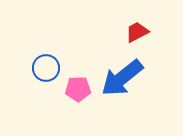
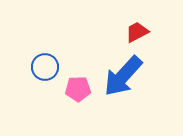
blue circle: moved 1 px left, 1 px up
blue arrow: moved 1 px right, 2 px up; rotated 9 degrees counterclockwise
